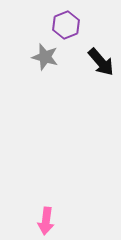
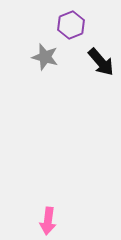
purple hexagon: moved 5 px right
pink arrow: moved 2 px right
